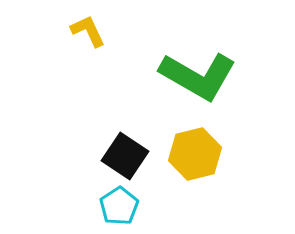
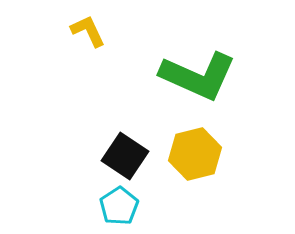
green L-shape: rotated 6 degrees counterclockwise
